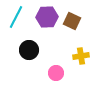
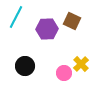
purple hexagon: moved 12 px down
black circle: moved 4 px left, 16 px down
yellow cross: moved 8 px down; rotated 35 degrees counterclockwise
pink circle: moved 8 px right
